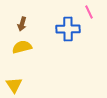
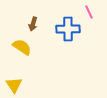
brown arrow: moved 11 px right
yellow semicircle: rotated 48 degrees clockwise
